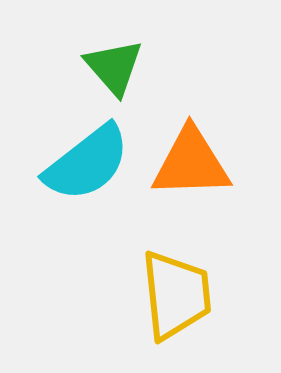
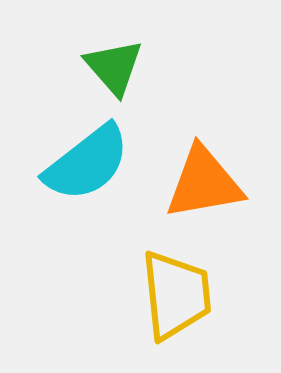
orange triangle: moved 13 px right, 20 px down; rotated 8 degrees counterclockwise
